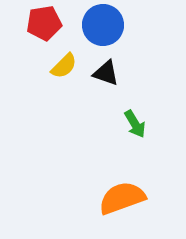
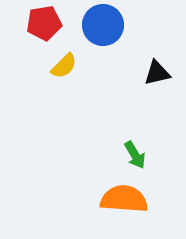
black triangle: moved 51 px right; rotated 32 degrees counterclockwise
green arrow: moved 31 px down
orange semicircle: moved 2 px right, 1 px down; rotated 24 degrees clockwise
